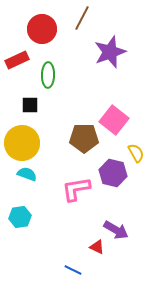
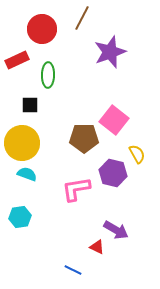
yellow semicircle: moved 1 px right, 1 px down
